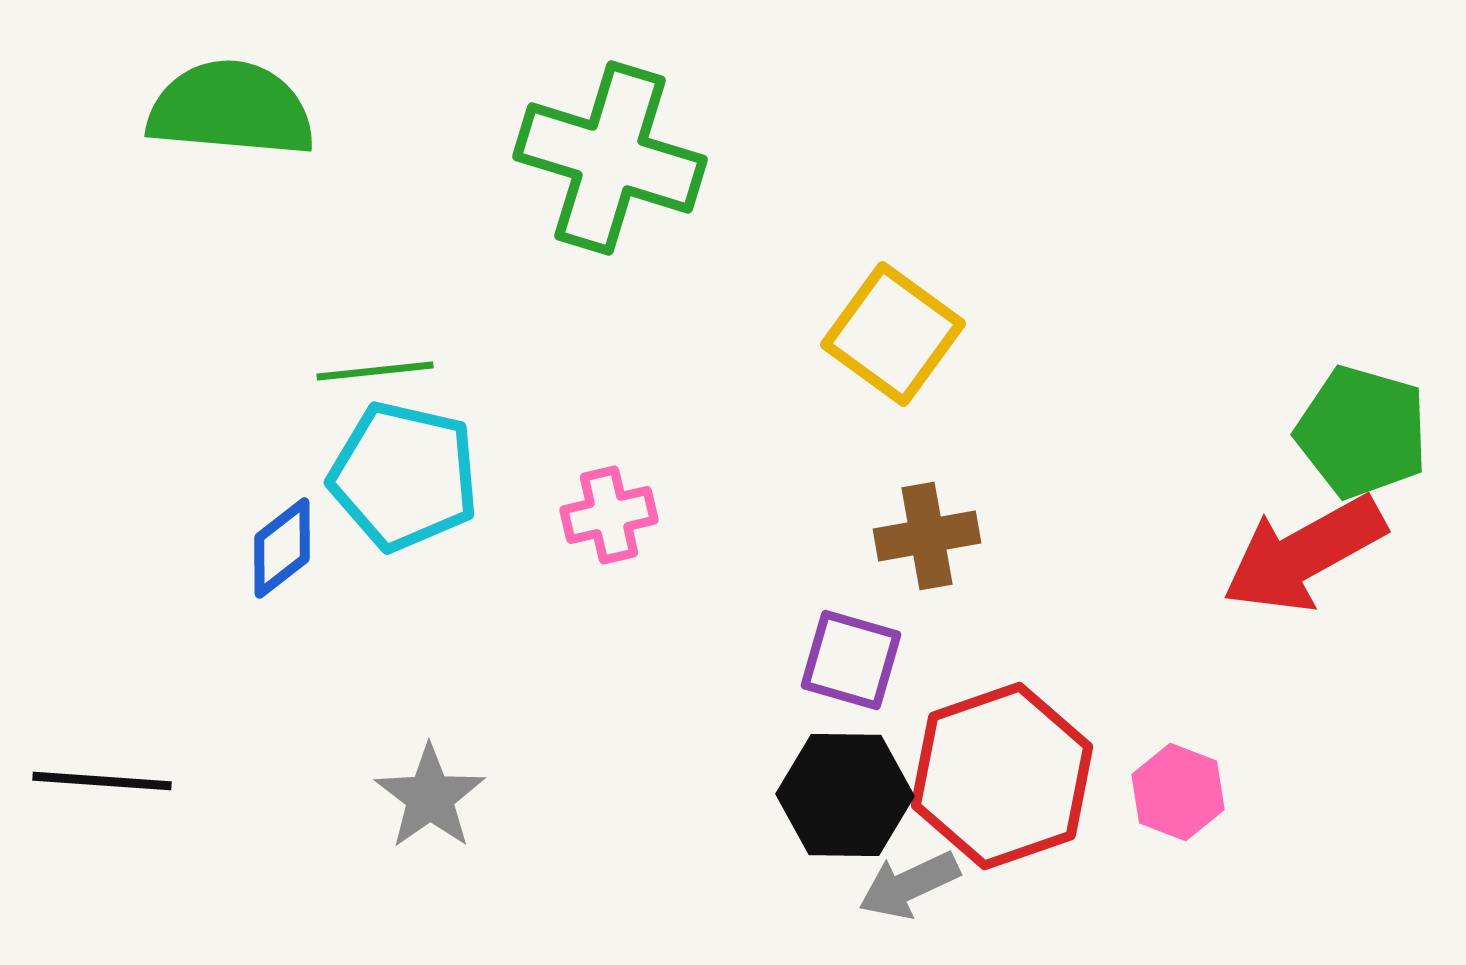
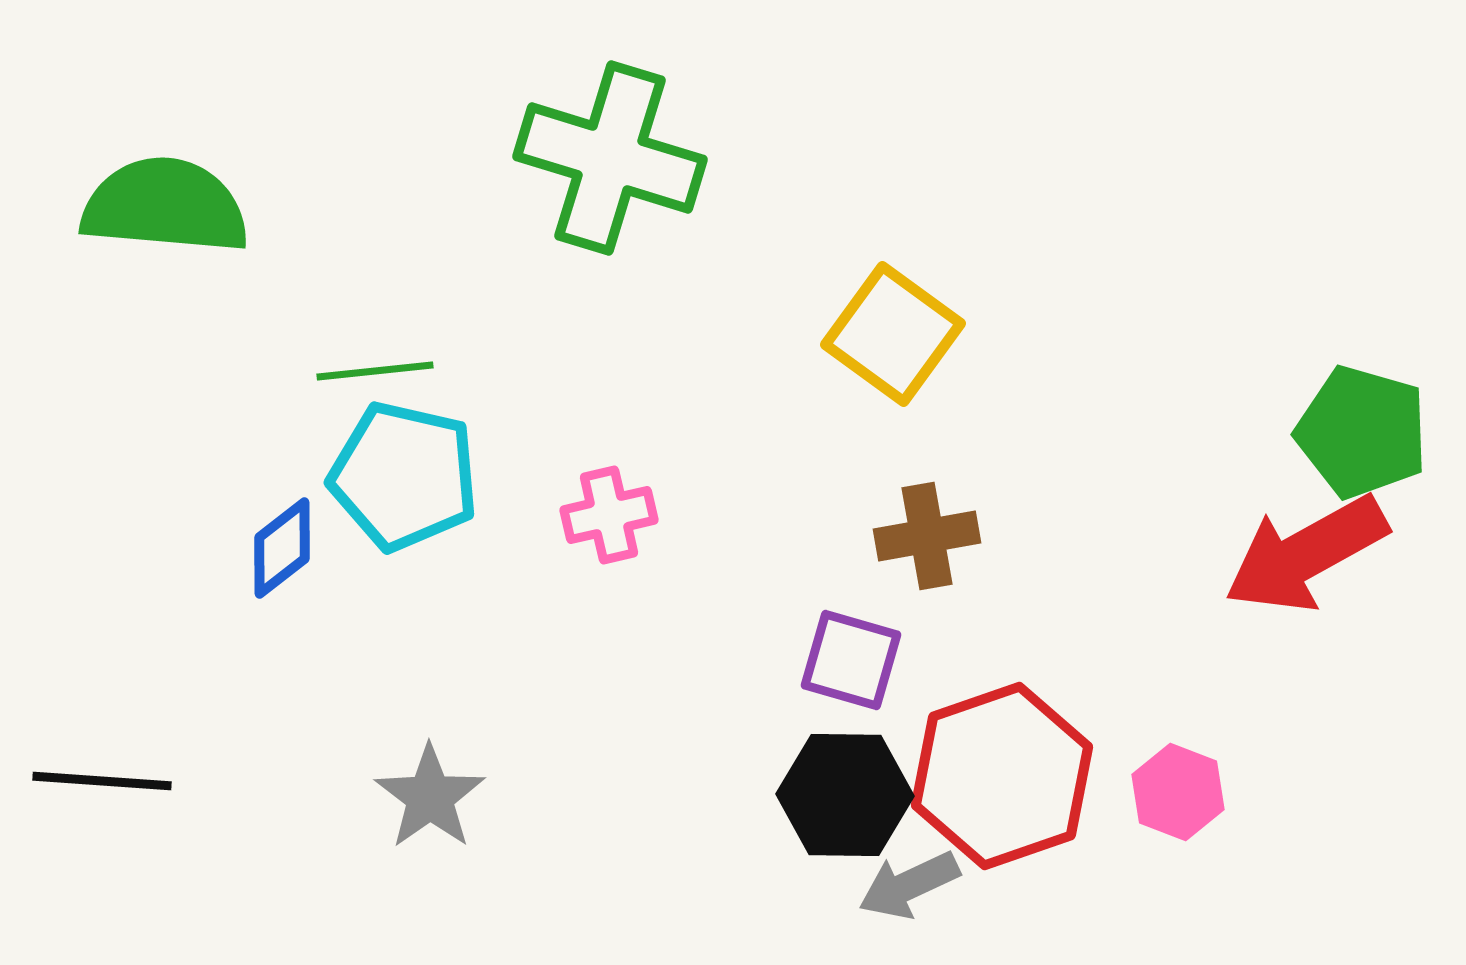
green semicircle: moved 66 px left, 97 px down
red arrow: moved 2 px right
